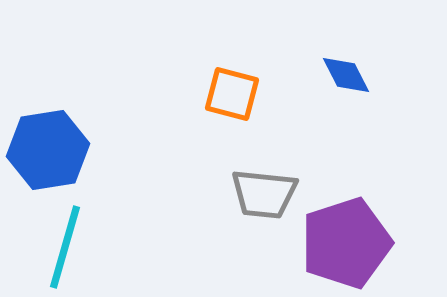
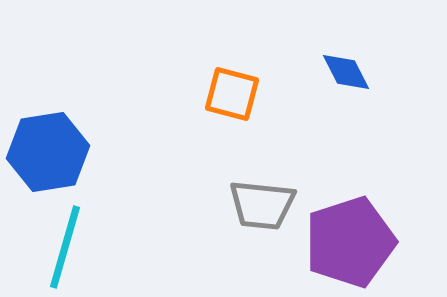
blue diamond: moved 3 px up
blue hexagon: moved 2 px down
gray trapezoid: moved 2 px left, 11 px down
purple pentagon: moved 4 px right, 1 px up
